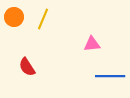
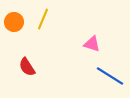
orange circle: moved 5 px down
pink triangle: rotated 24 degrees clockwise
blue line: rotated 32 degrees clockwise
